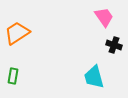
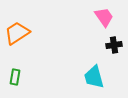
black cross: rotated 28 degrees counterclockwise
green rectangle: moved 2 px right, 1 px down
